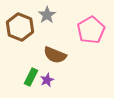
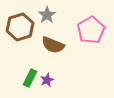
brown hexagon: rotated 20 degrees clockwise
brown semicircle: moved 2 px left, 10 px up
green rectangle: moved 1 px left, 1 px down
